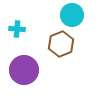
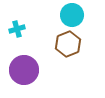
cyan cross: rotated 21 degrees counterclockwise
brown hexagon: moved 7 px right
